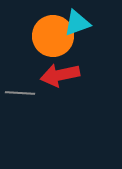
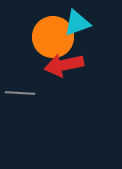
orange circle: moved 1 px down
red arrow: moved 4 px right, 10 px up
